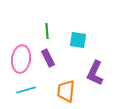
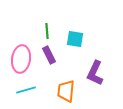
cyan square: moved 3 px left, 1 px up
purple rectangle: moved 1 px right, 3 px up
